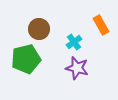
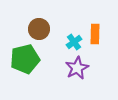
orange rectangle: moved 6 px left, 9 px down; rotated 30 degrees clockwise
green pentagon: moved 1 px left
purple star: rotated 30 degrees clockwise
